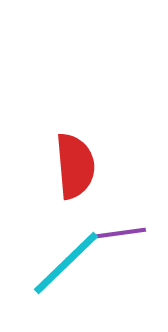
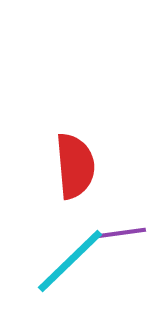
cyan line: moved 4 px right, 2 px up
